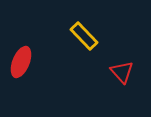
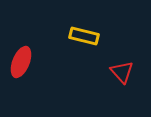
yellow rectangle: rotated 32 degrees counterclockwise
